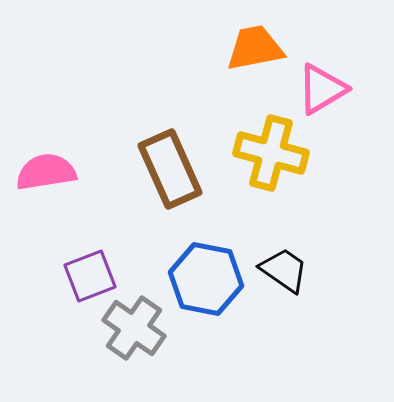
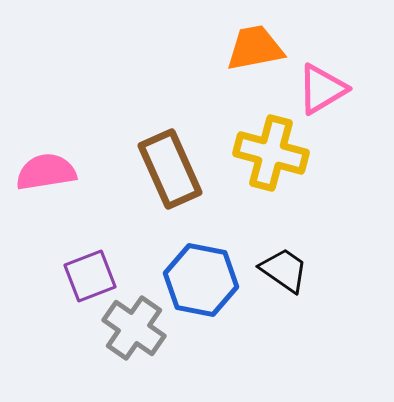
blue hexagon: moved 5 px left, 1 px down
